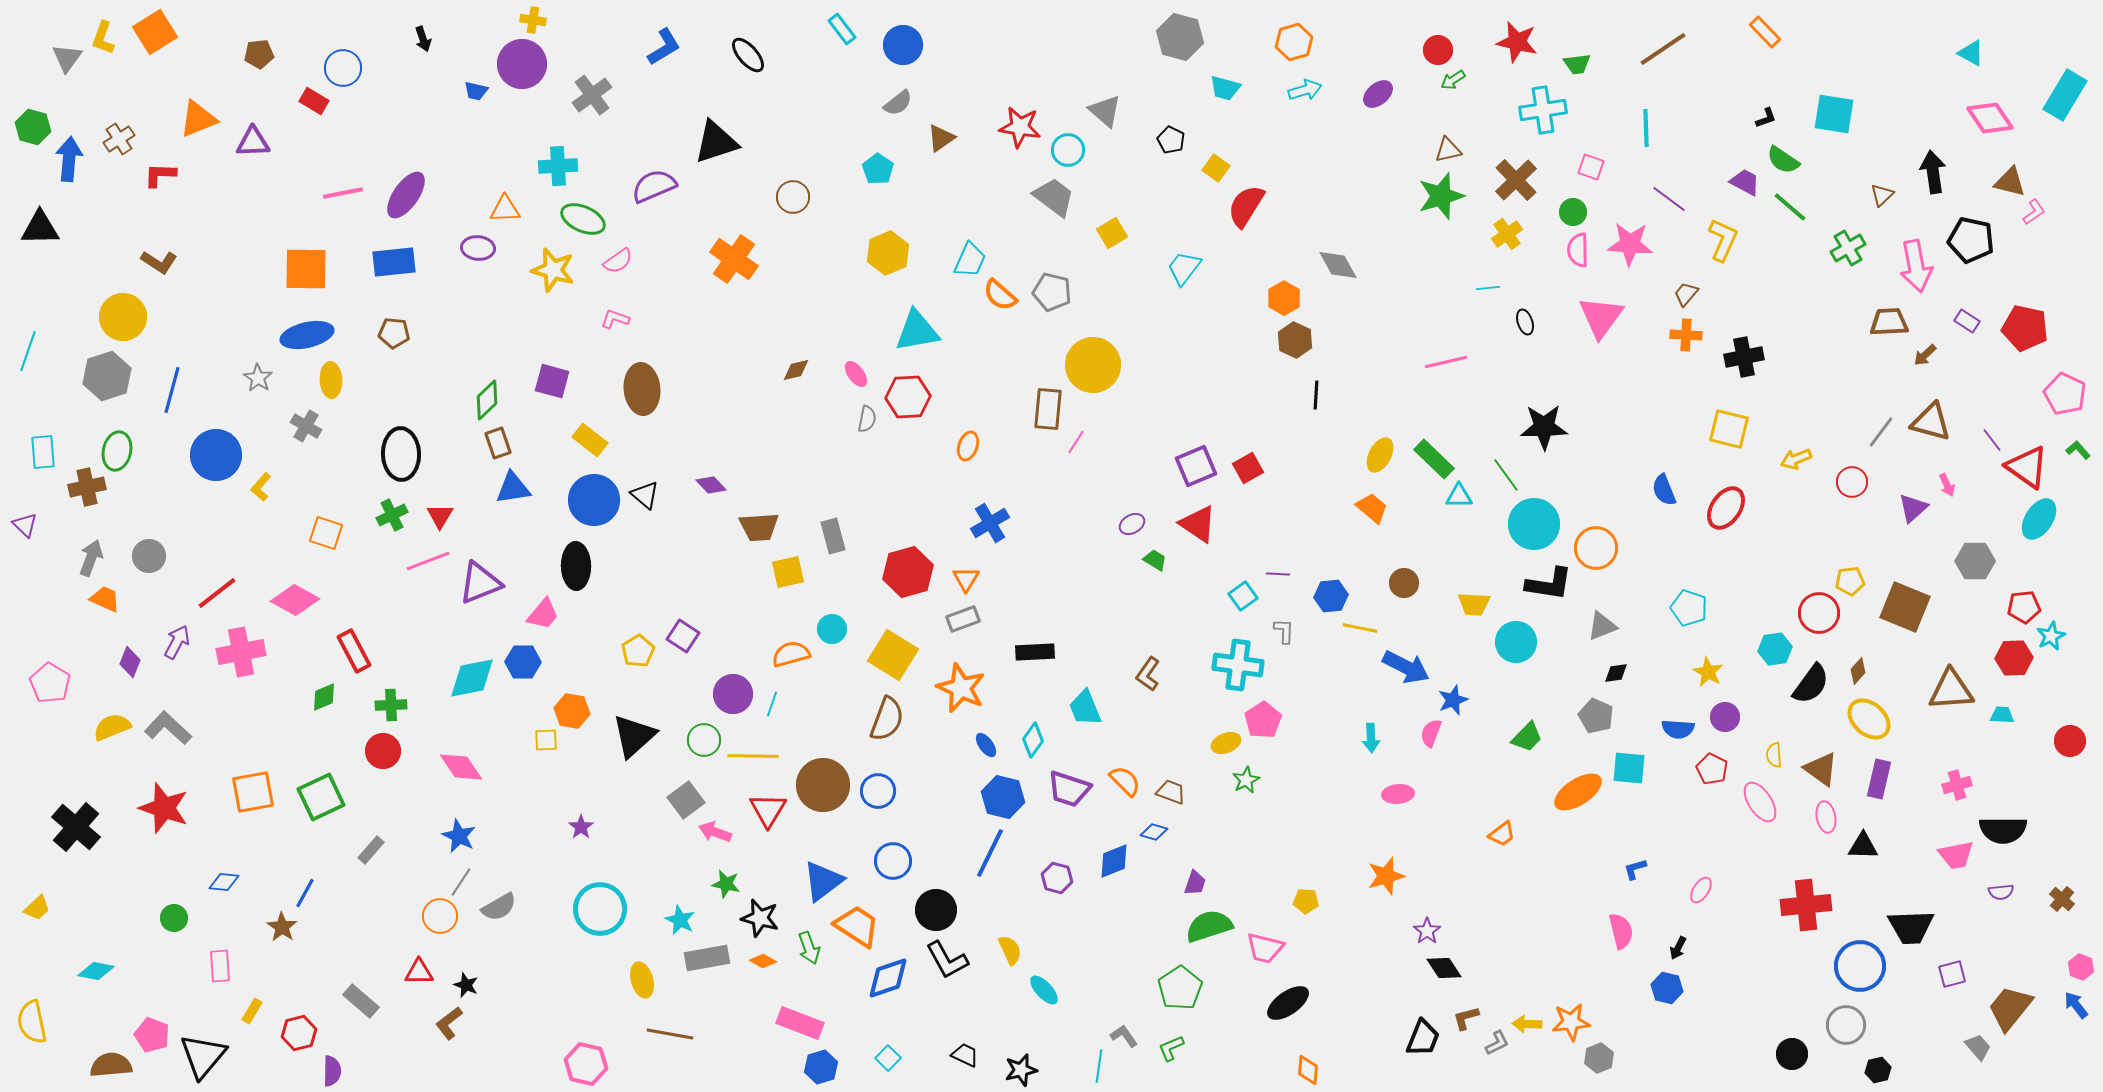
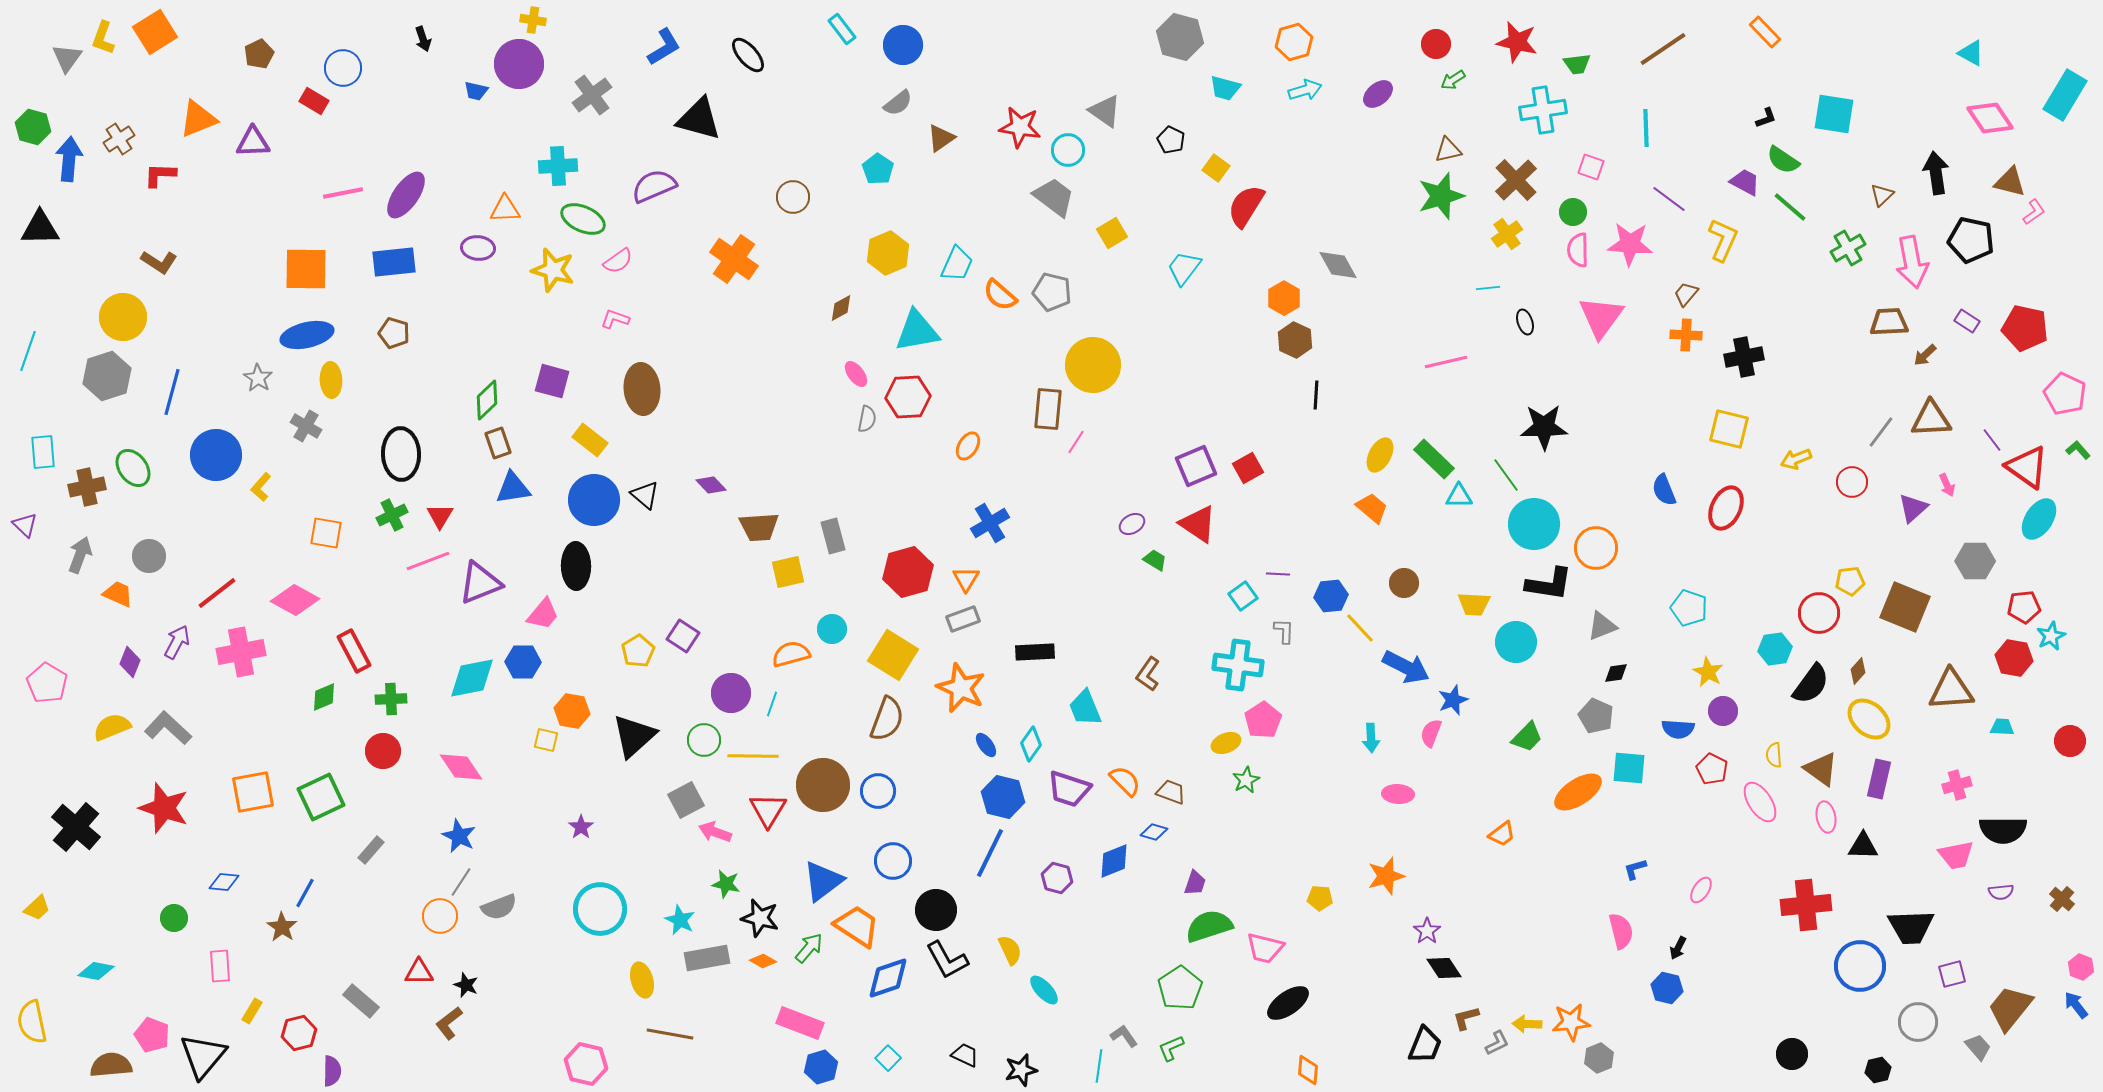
red circle at (1438, 50): moved 2 px left, 6 px up
brown pentagon at (259, 54): rotated 20 degrees counterclockwise
purple circle at (522, 64): moved 3 px left
gray triangle at (1105, 111): rotated 6 degrees counterclockwise
black triangle at (716, 142): moved 17 px left, 23 px up; rotated 33 degrees clockwise
black arrow at (1933, 172): moved 3 px right, 1 px down
cyan trapezoid at (970, 260): moved 13 px left, 4 px down
pink arrow at (1916, 266): moved 4 px left, 4 px up
brown pentagon at (394, 333): rotated 12 degrees clockwise
brown diamond at (796, 370): moved 45 px right, 62 px up; rotated 16 degrees counterclockwise
blue line at (172, 390): moved 2 px down
brown triangle at (1931, 422): moved 3 px up; rotated 18 degrees counterclockwise
orange ellipse at (968, 446): rotated 12 degrees clockwise
green ellipse at (117, 451): moved 16 px right, 17 px down; rotated 48 degrees counterclockwise
red ellipse at (1726, 508): rotated 9 degrees counterclockwise
orange square at (326, 533): rotated 8 degrees counterclockwise
gray arrow at (91, 558): moved 11 px left, 3 px up
orange trapezoid at (105, 599): moved 13 px right, 5 px up
yellow line at (1360, 628): rotated 36 degrees clockwise
red hexagon at (2014, 658): rotated 12 degrees clockwise
pink pentagon at (50, 683): moved 3 px left
purple circle at (733, 694): moved 2 px left, 1 px up
green cross at (391, 705): moved 6 px up
cyan trapezoid at (2002, 715): moved 12 px down
purple circle at (1725, 717): moved 2 px left, 6 px up
yellow square at (546, 740): rotated 15 degrees clockwise
cyan diamond at (1033, 740): moved 2 px left, 4 px down
pink ellipse at (1398, 794): rotated 8 degrees clockwise
gray square at (686, 800): rotated 9 degrees clockwise
yellow pentagon at (1306, 901): moved 14 px right, 3 px up
gray semicircle at (499, 907): rotated 9 degrees clockwise
green arrow at (809, 948): rotated 120 degrees counterclockwise
gray circle at (1846, 1025): moved 72 px right, 3 px up
black trapezoid at (1423, 1038): moved 2 px right, 7 px down
